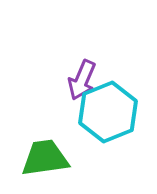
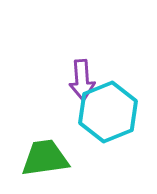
purple arrow: rotated 27 degrees counterclockwise
